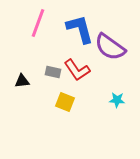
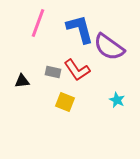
purple semicircle: moved 1 px left
cyan star: rotated 21 degrees clockwise
